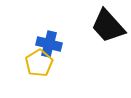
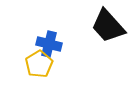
yellow pentagon: moved 1 px down
